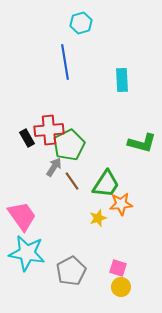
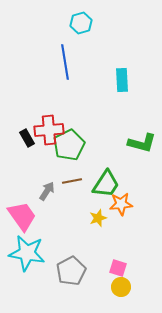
gray arrow: moved 7 px left, 24 px down
brown line: rotated 66 degrees counterclockwise
